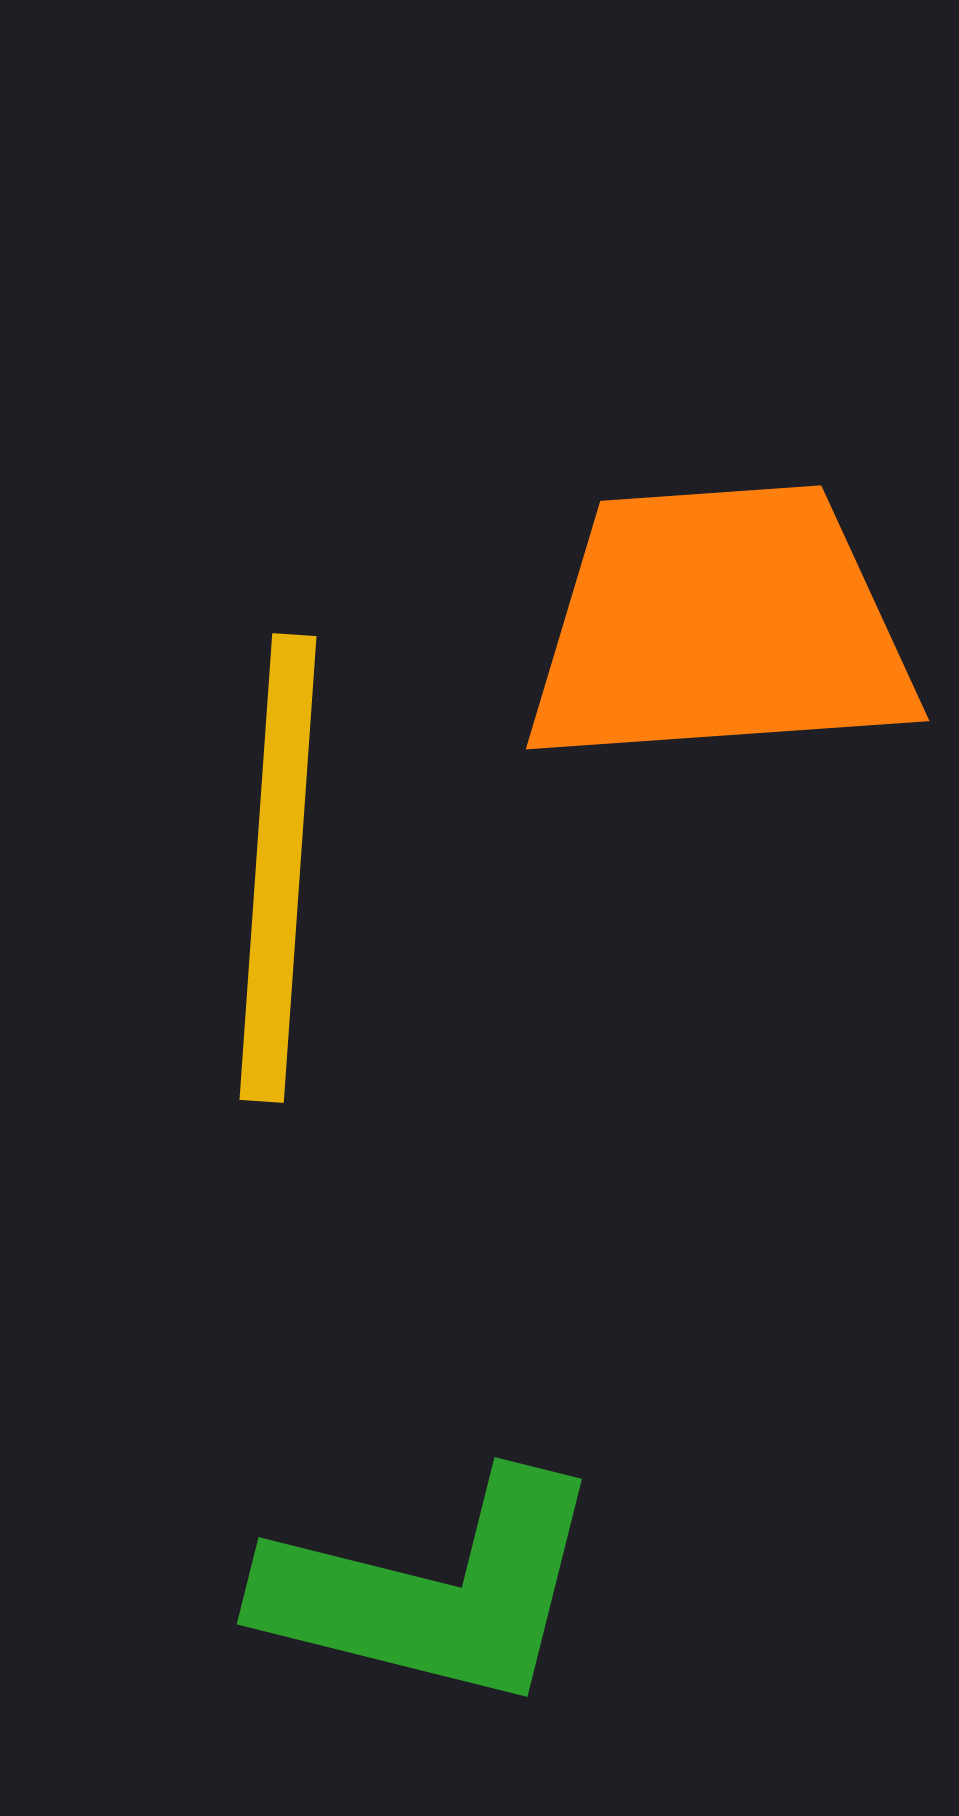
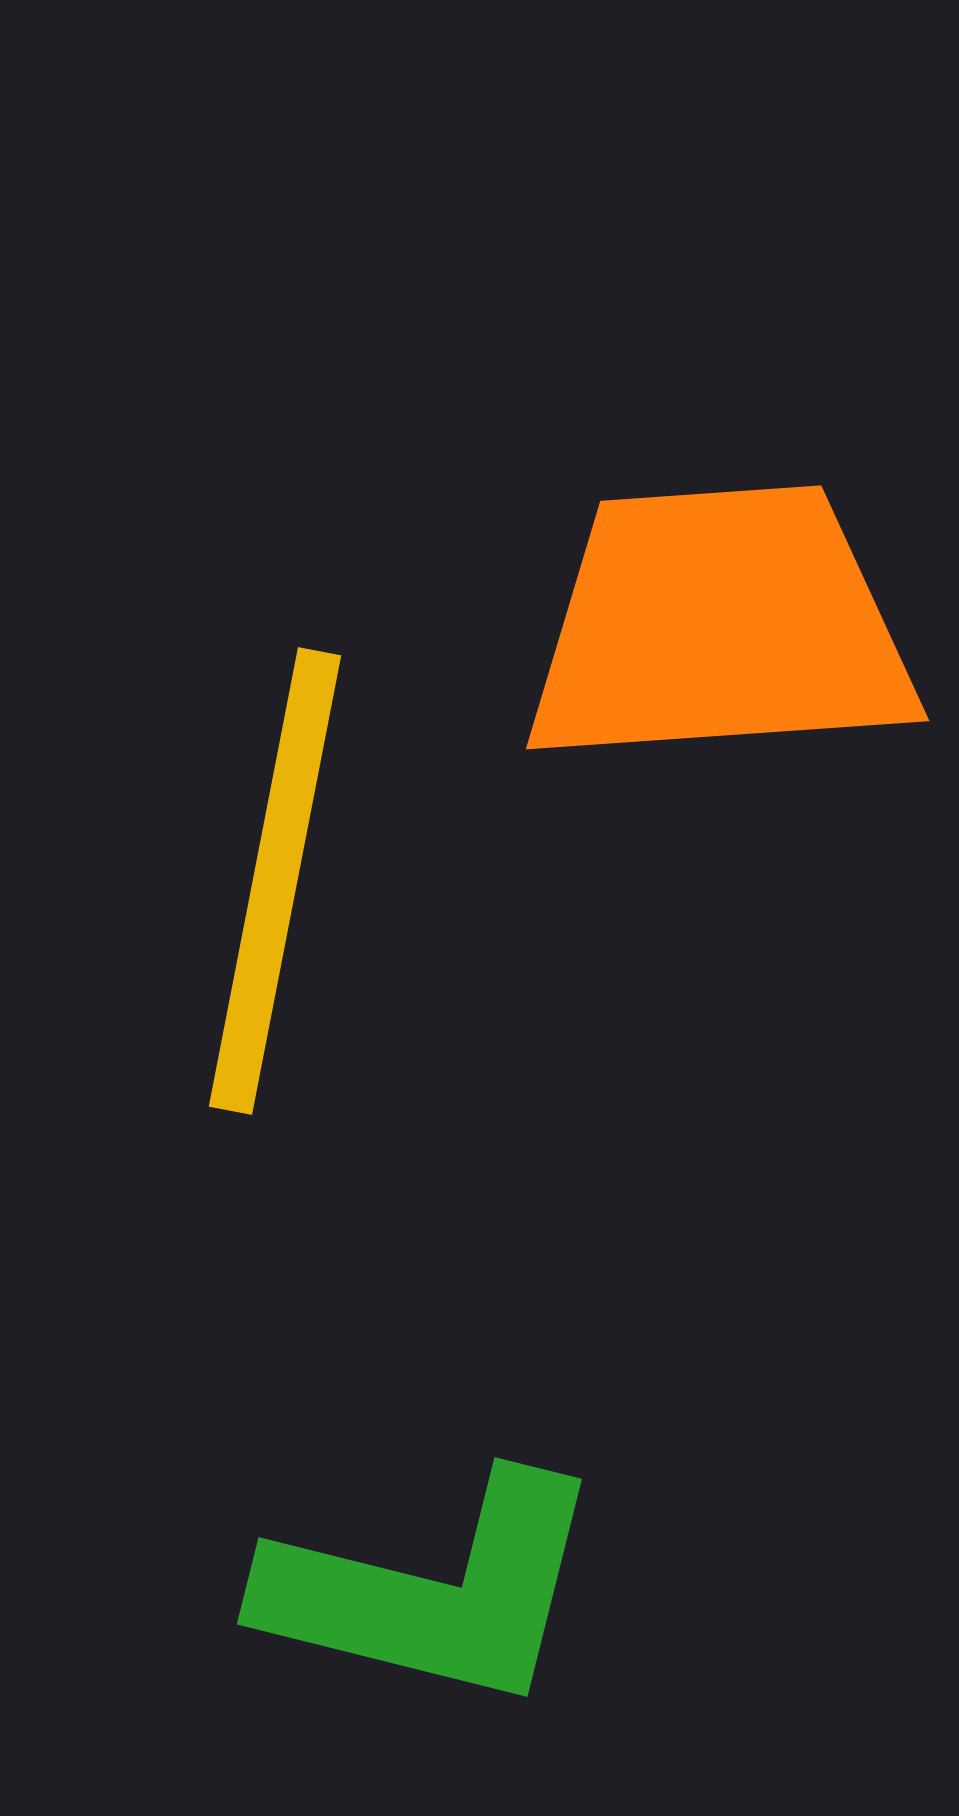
yellow line: moved 3 px left, 13 px down; rotated 7 degrees clockwise
